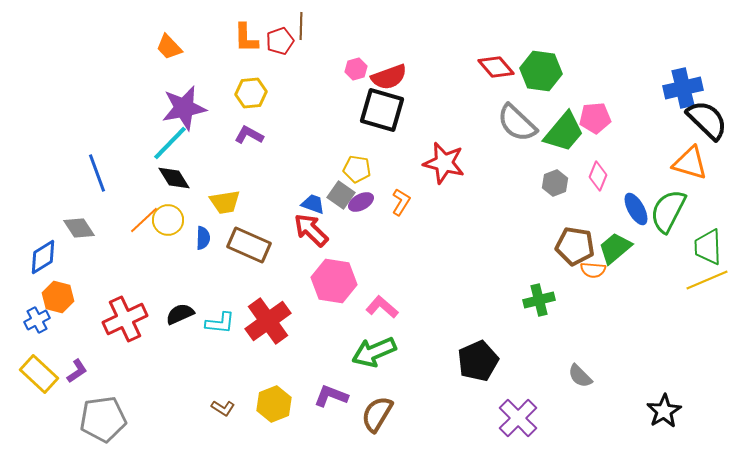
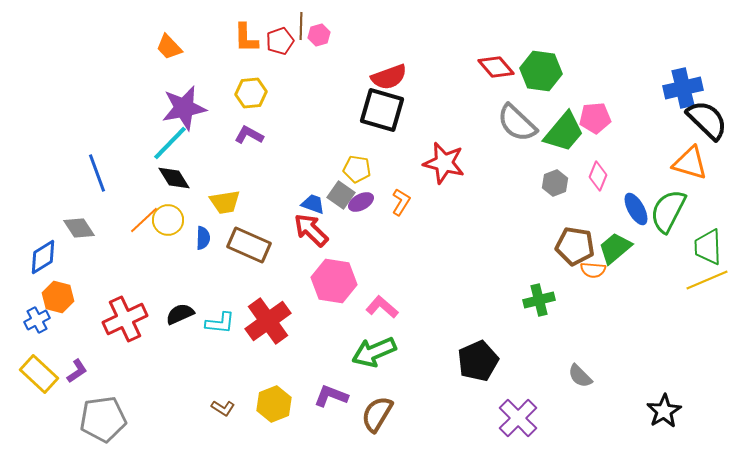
pink hexagon at (356, 69): moved 37 px left, 34 px up
